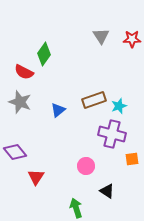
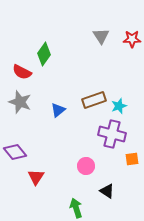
red semicircle: moved 2 px left
